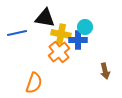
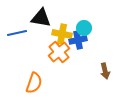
black triangle: moved 4 px left
cyan circle: moved 1 px left, 1 px down
yellow cross: moved 1 px right
blue cross: rotated 12 degrees counterclockwise
